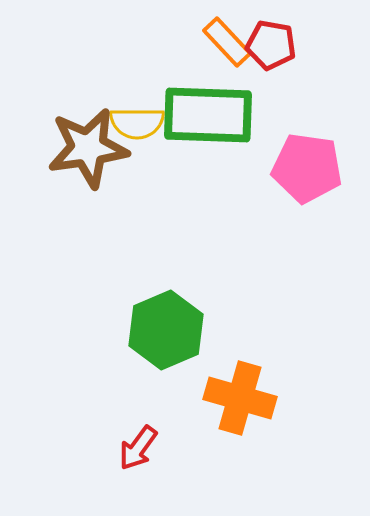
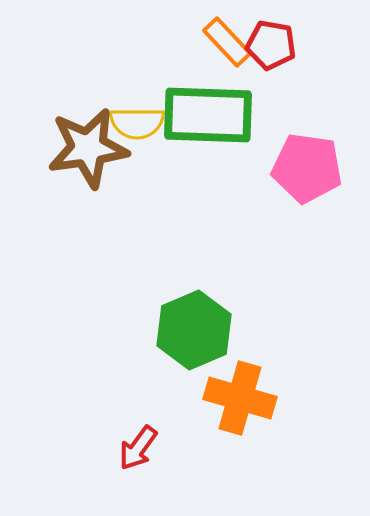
green hexagon: moved 28 px right
